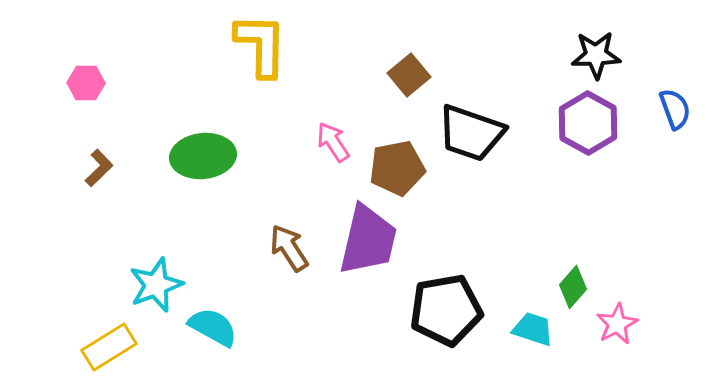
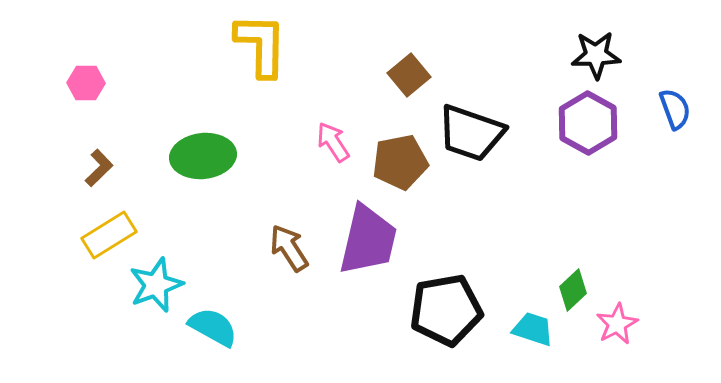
brown pentagon: moved 3 px right, 6 px up
green diamond: moved 3 px down; rotated 6 degrees clockwise
yellow rectangle: moved 112 px up
